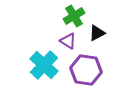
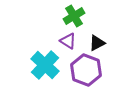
black triangle: moved 10 px down
cyan cross: moved 1 px right
purple hexagon: rotated 12 degrees clockwise
